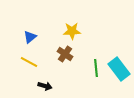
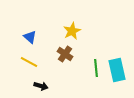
yellow star: rotated 24 degrees counterclockwise
blue triangle: rotated 40 degrees counterclockwise
cyan rectangle: moved 2 px left, 1 px down; rotated 25 degrees clockwise
black arrow: moved 4 px left
